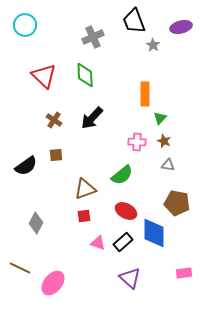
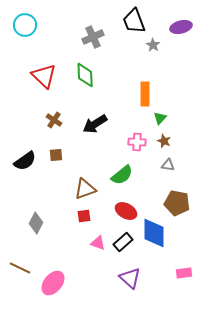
black arrow: moved 3 px right, 6 px down; rotated 15 degrees clockwise
black semicircle: moved 1 px left, 5 px up
